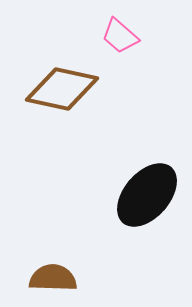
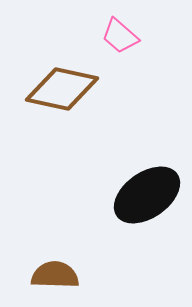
black ellipse: rotated 14 degrees clockwise
brown semicircle: moved 2 px right, 3 px up
